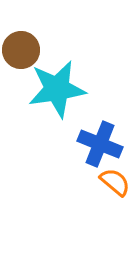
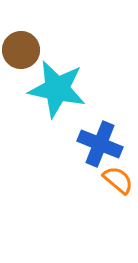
cyan star: rotated 20 degrees clockwise
orange semicircle: moved 3 px right, 2 px up
